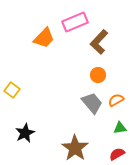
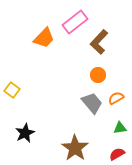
pink rectangle: rotated 15 degrees counterclockwise
orange semicircle: moved 2 px up
